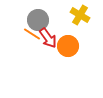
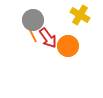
gray circle: moved 5 px left
orange line: rotated 30 degrees clockwise
